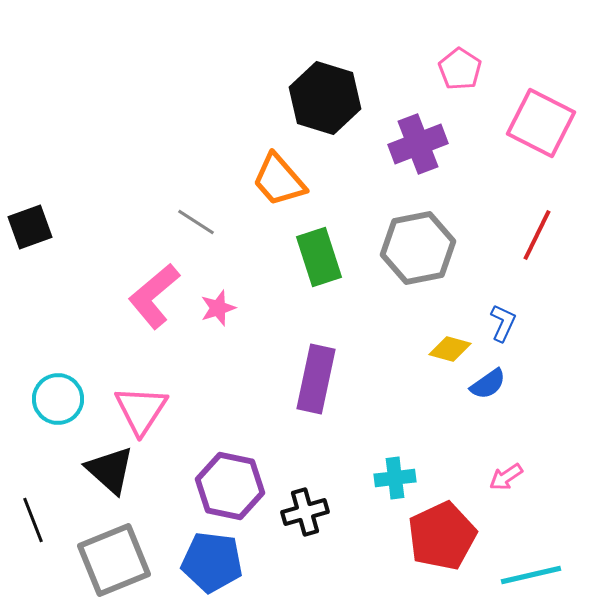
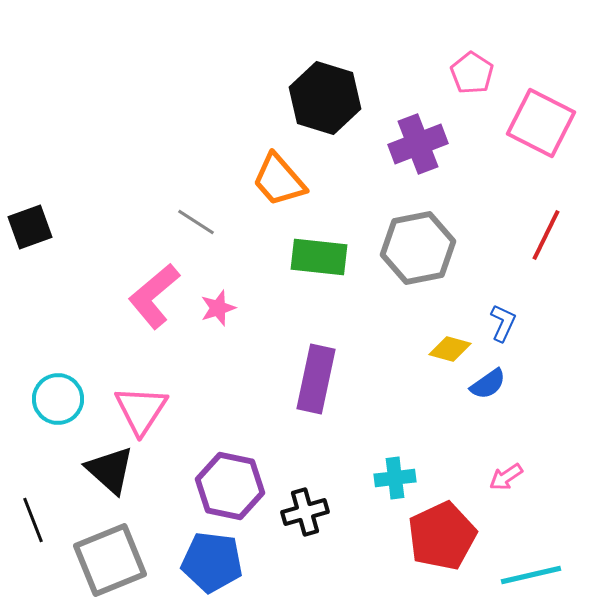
pink pentagon: moved 12 px right, 4 px down
red line: moved 9 px right
green rectangle: rotated 66 degrees counterclockwise
gray square: moved 4 px left
